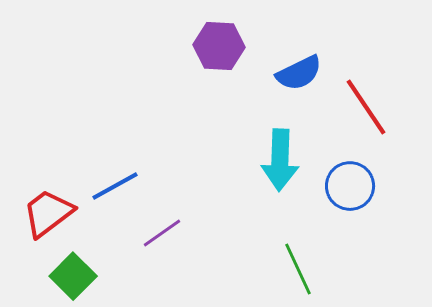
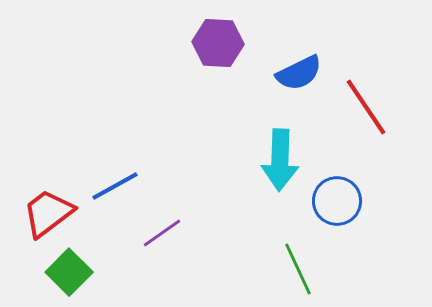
purple hexagon: moved 1 px left, 3 px up
blue circle: moved 13 px left, 15 px down
green square: moved 4 px left, 4 px up
